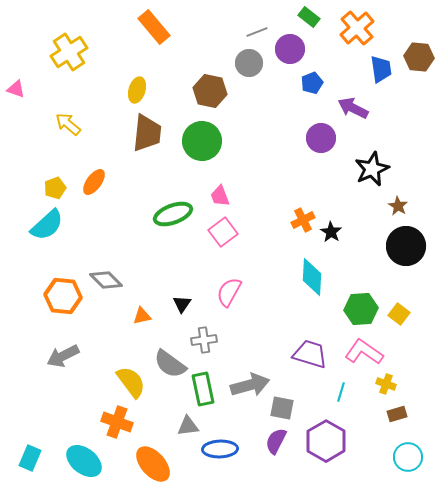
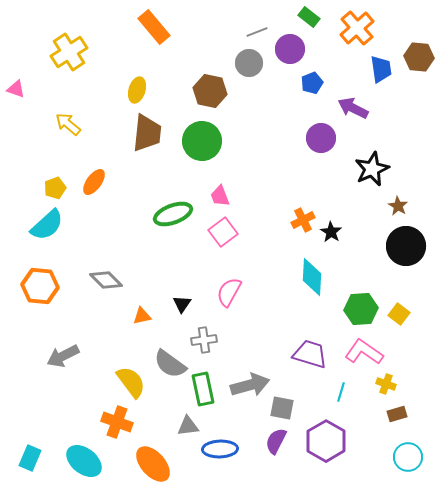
orange hexagon at (63, 296): moved 23 px left, 10 px up
